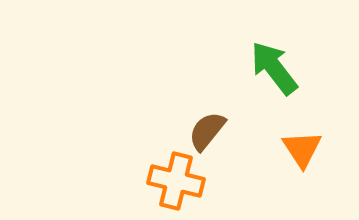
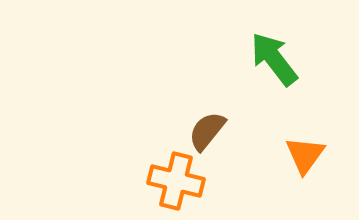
green arrow: moved 9 px up
orange triangle: moved 3 px right, 6 px down; rotated 9 degrees clockwise
